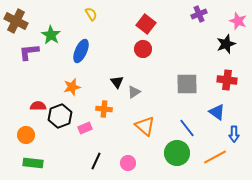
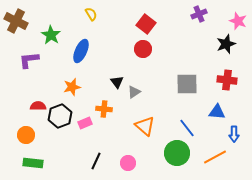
purple L-shape: moved 8 px down
blue triangle: rotated 30 degrees counterclockwise
pink rectangle: moved 5 px up
